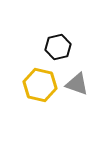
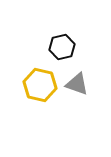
black hexagon: moved 4 px right
